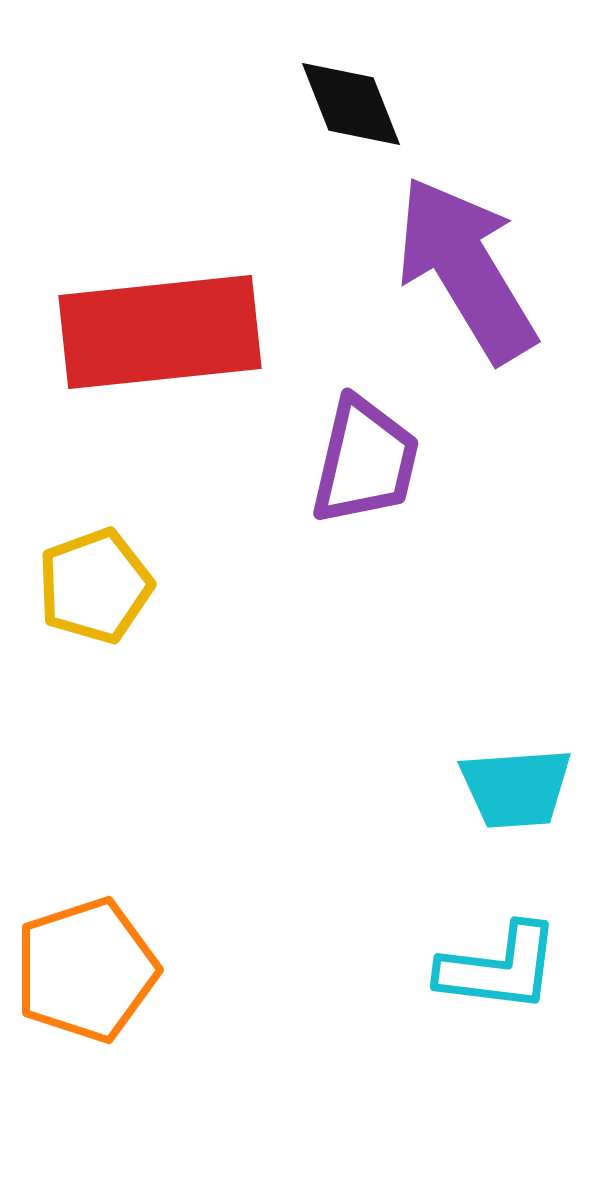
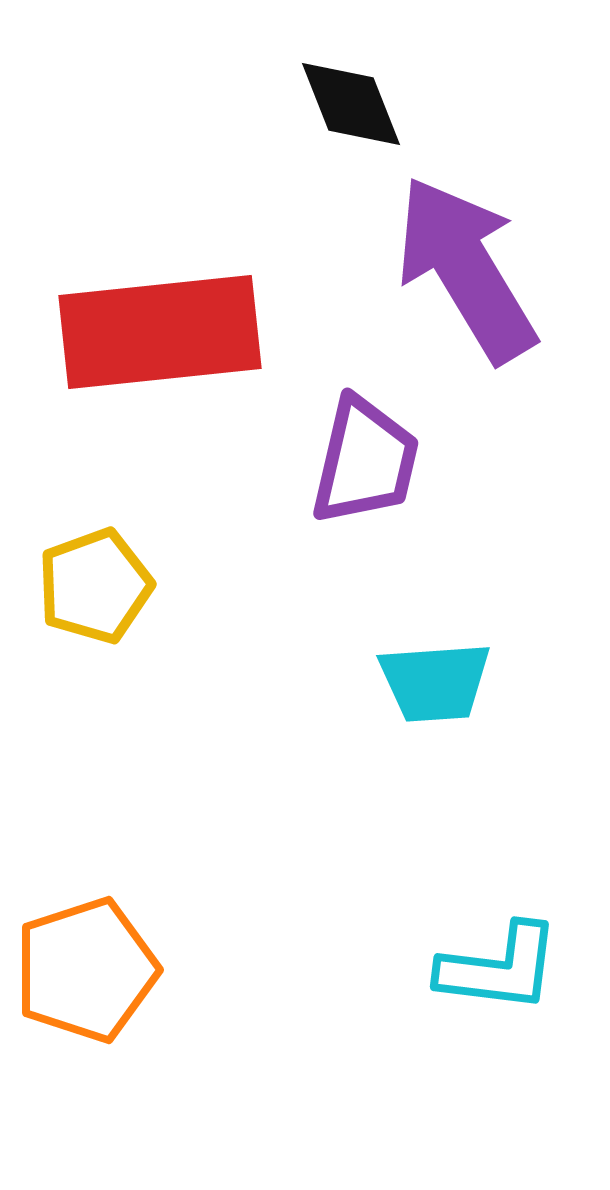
cyan trapezoid: moved 81 px left, 106 px up
